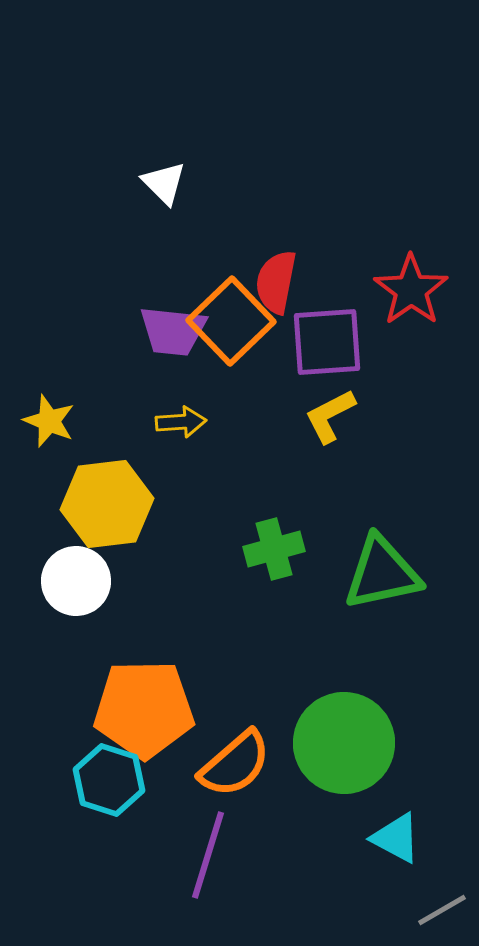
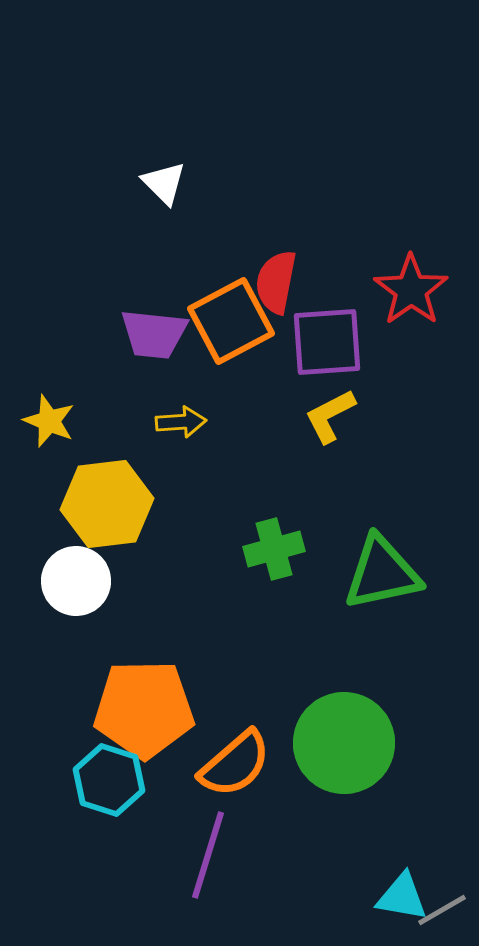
orange square: rotated 16 degrees clockwise
purple trapezoid: moved 19 px left, 3 px down
cyan triangle: moved 6 px right, 59 px down; rotated 18 degrees counterclockwise
